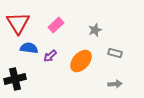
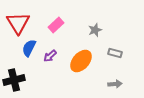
blue semicircle: rotated 72 degrees counterclockwise
black cross: moved 1 px left, 1 px down
